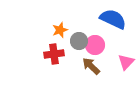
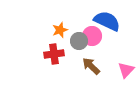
blue semicircle: moved 6 px left, 2 px down
pink circle: moved 3 px left, 9 px up
pink triangle: moved 8 px down
